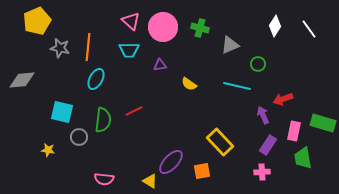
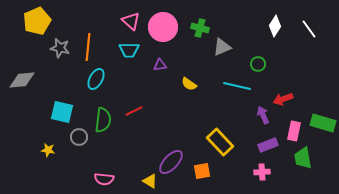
gray triangle: moved 8 px left, 2 px down
purple rectangle: rotated 36 degrees clockwise
